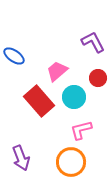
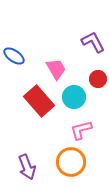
pink trapezoid: moved 1 px left, 2 px up; rotated 100 degrees clockwise
red circle: moved 1 px down
purple arrow: moved 6 px right, 9 px down
